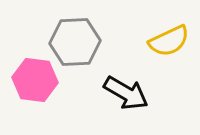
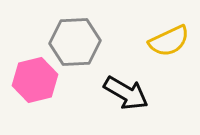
pink hexagon: rotated 21 degrees counterclockwise
